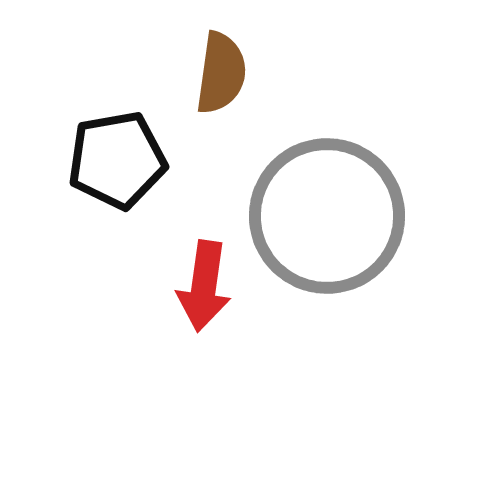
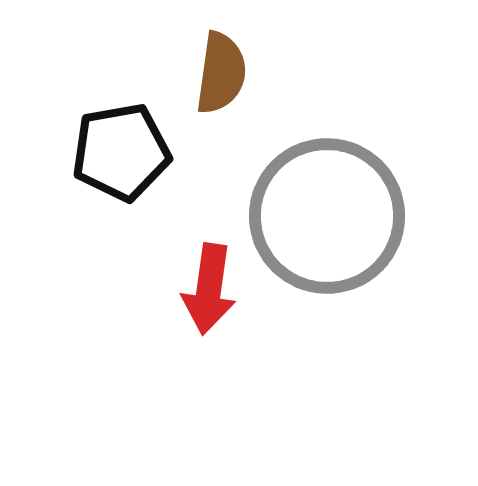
black pentagon: moved 4 px right, 8 px up
red arrow: moved 5 px right, 3 px down
